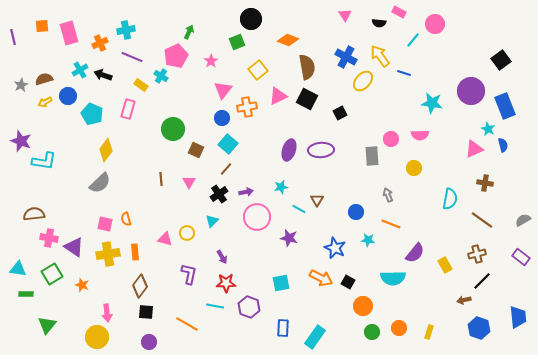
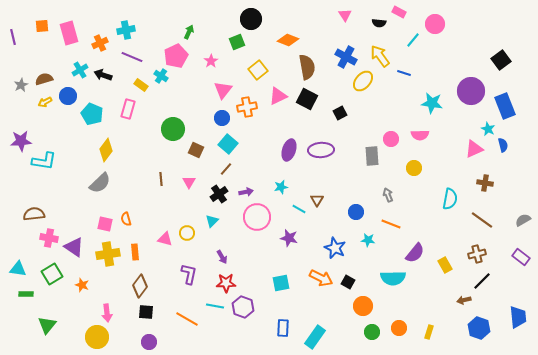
purple star at (21, 141): rotated 25 degrees counterclockwise
purple hexagon at (249, 307): moved 6 px left
orange line at (187, 324): moved 5 px up
